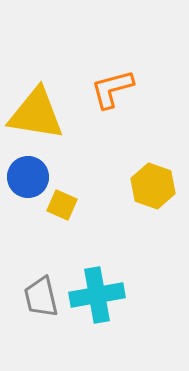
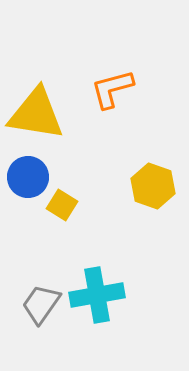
yellow square: rotated 8 degrees clockwise
gray trapezoid: moved 7 px down; rotated 48 degrees clockwise
